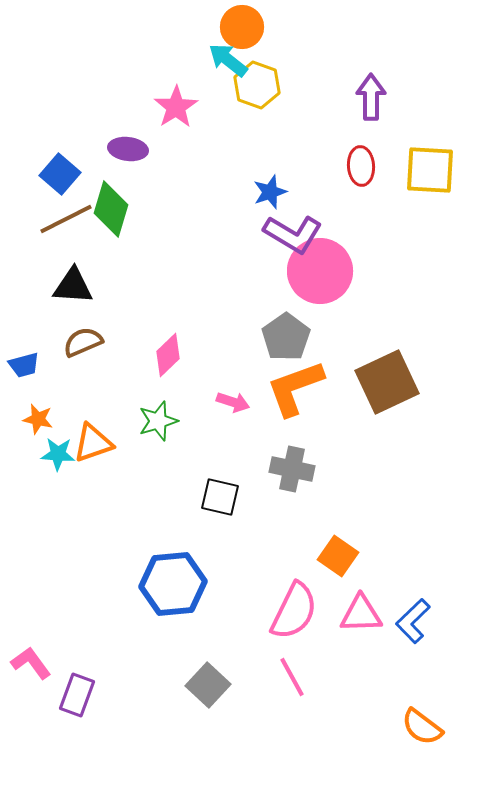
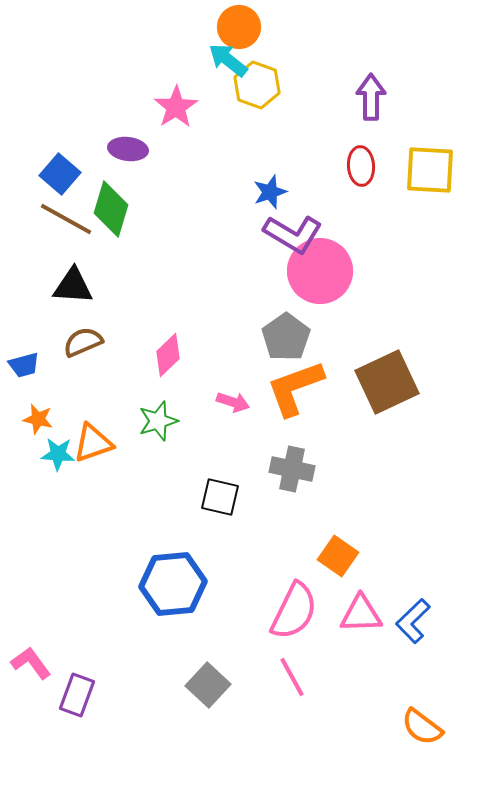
orange circle: moved 3 px left
brown line: rotated 56 degrees clockwise
